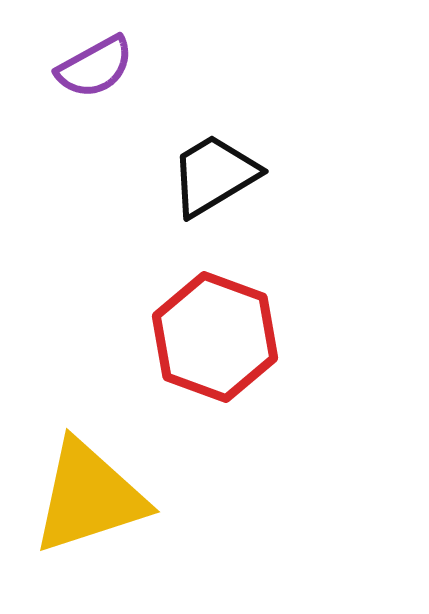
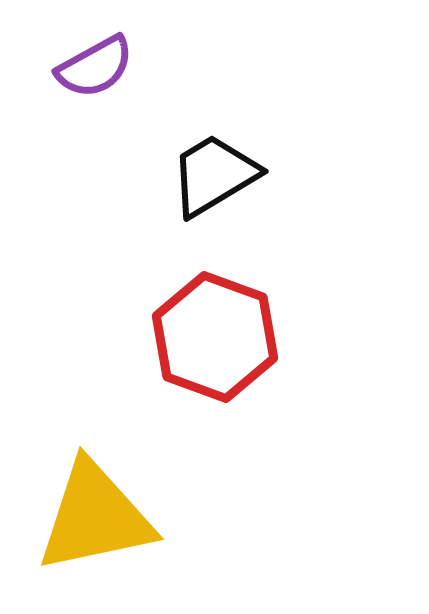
yellow triangle: moved 6 px right, 20 px down; rotated 6 degrees clockwise
